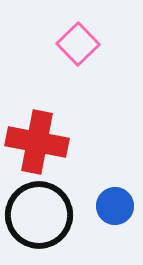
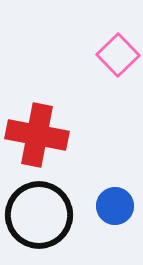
pink square: moved 40 px right, 11 px down
red cross: moved 7 px up
